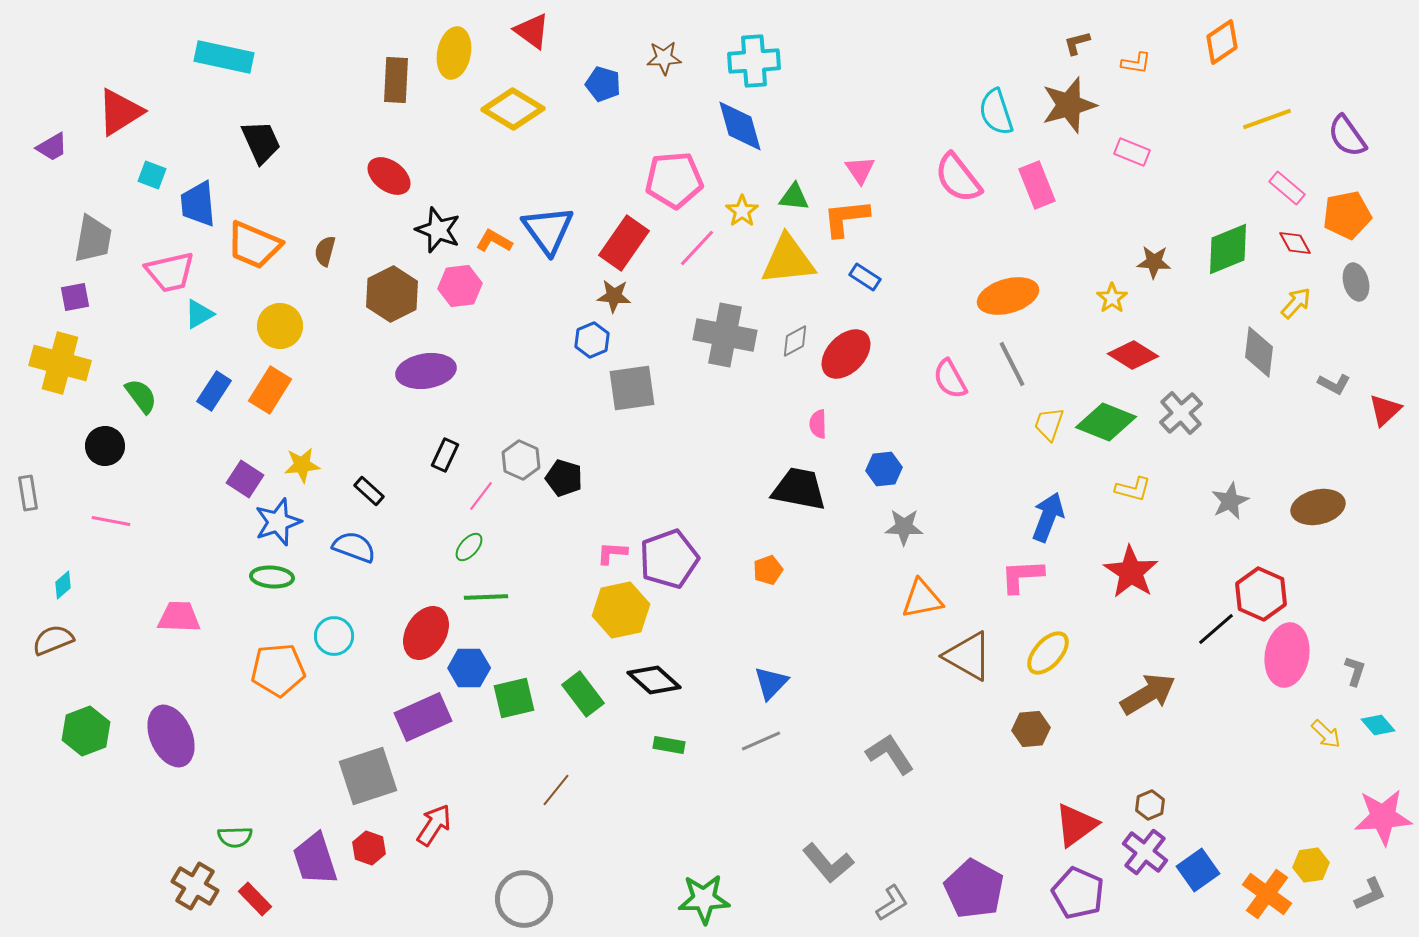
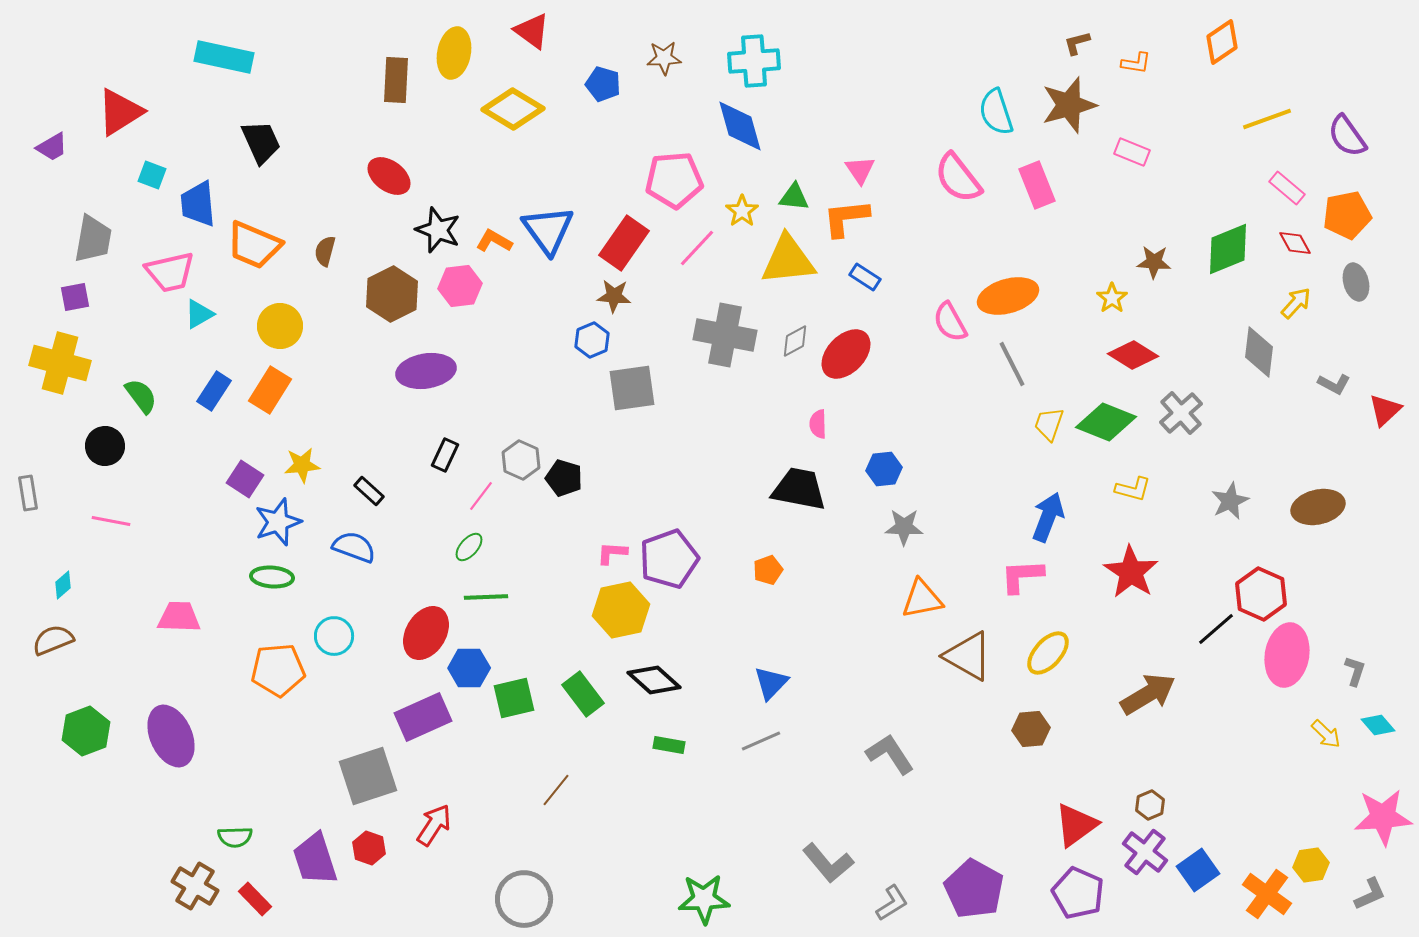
pink semicircle at (950, 379): moved 57 px up
